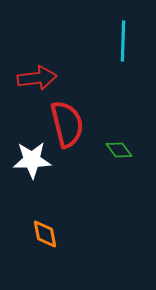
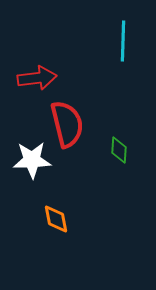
green diamond: rotated 40 degrees clockwise
orange diamond: moved 11 px right, 15 px up
